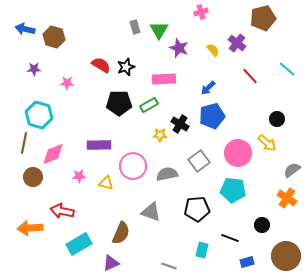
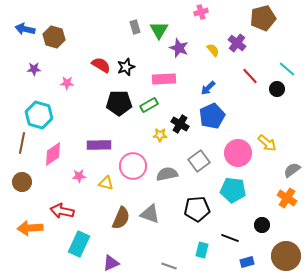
blue pentagon at (212, 116): rotated 10 degrees counterclockwise
black circle at (277, 119): moved 30 px up
brown line at (24, 143): moved 2 px left
pink diamond at (53, 154): rotated 15 degrees counterclockwise
brown circle at (33, 177): moved 11 px left, 5 px down
gray triangle at (151, 212): moved 1 px left, 2 px down
brown semicircle at (121, 233): moved 15 px up
cyan rectangle at (79, 244): rotated 35 degrees counterclockwise
